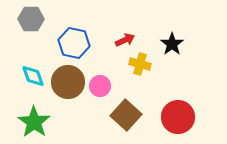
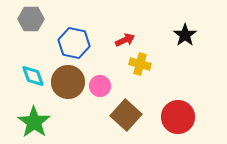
black star: moved 13 px right, 9 px up
